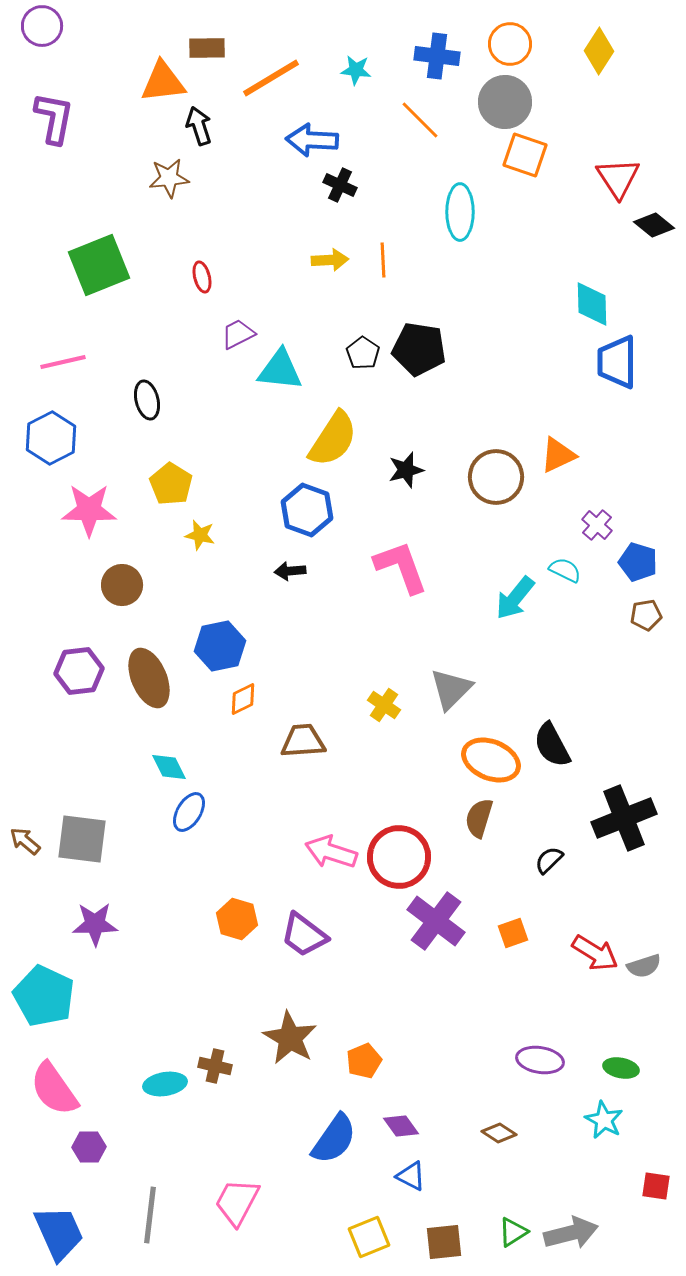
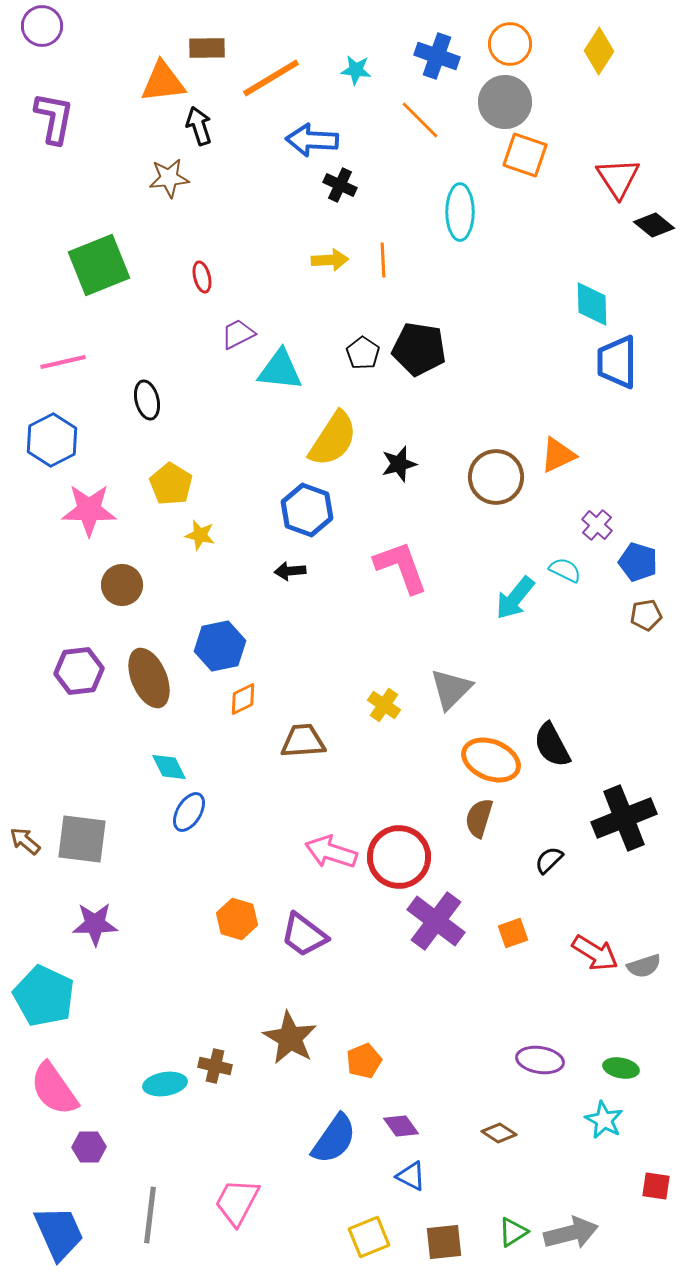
blue cross at (437, 56): rotated 12 degrees clockwise
blue hexagon at (51, 438): moved 1 px right, 2 px down
black star at (406, 470): moved 7 px left, 6 px up
